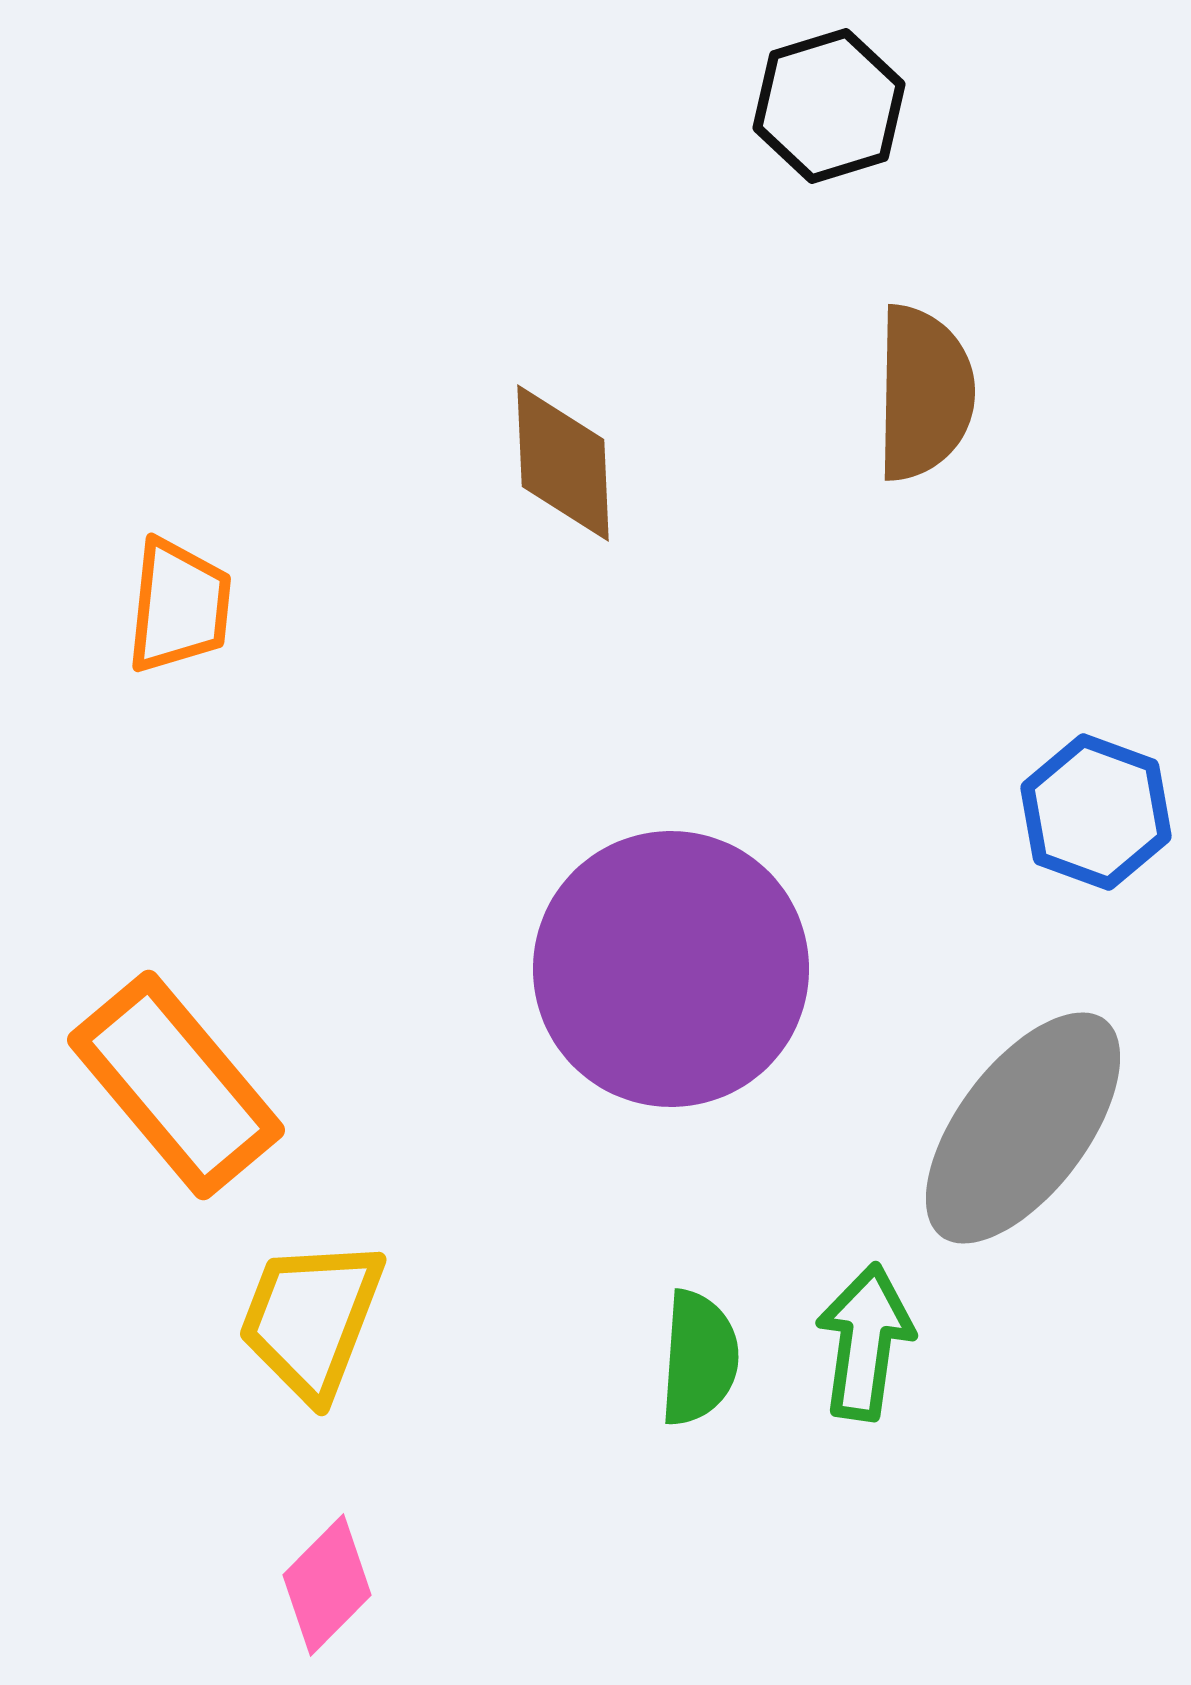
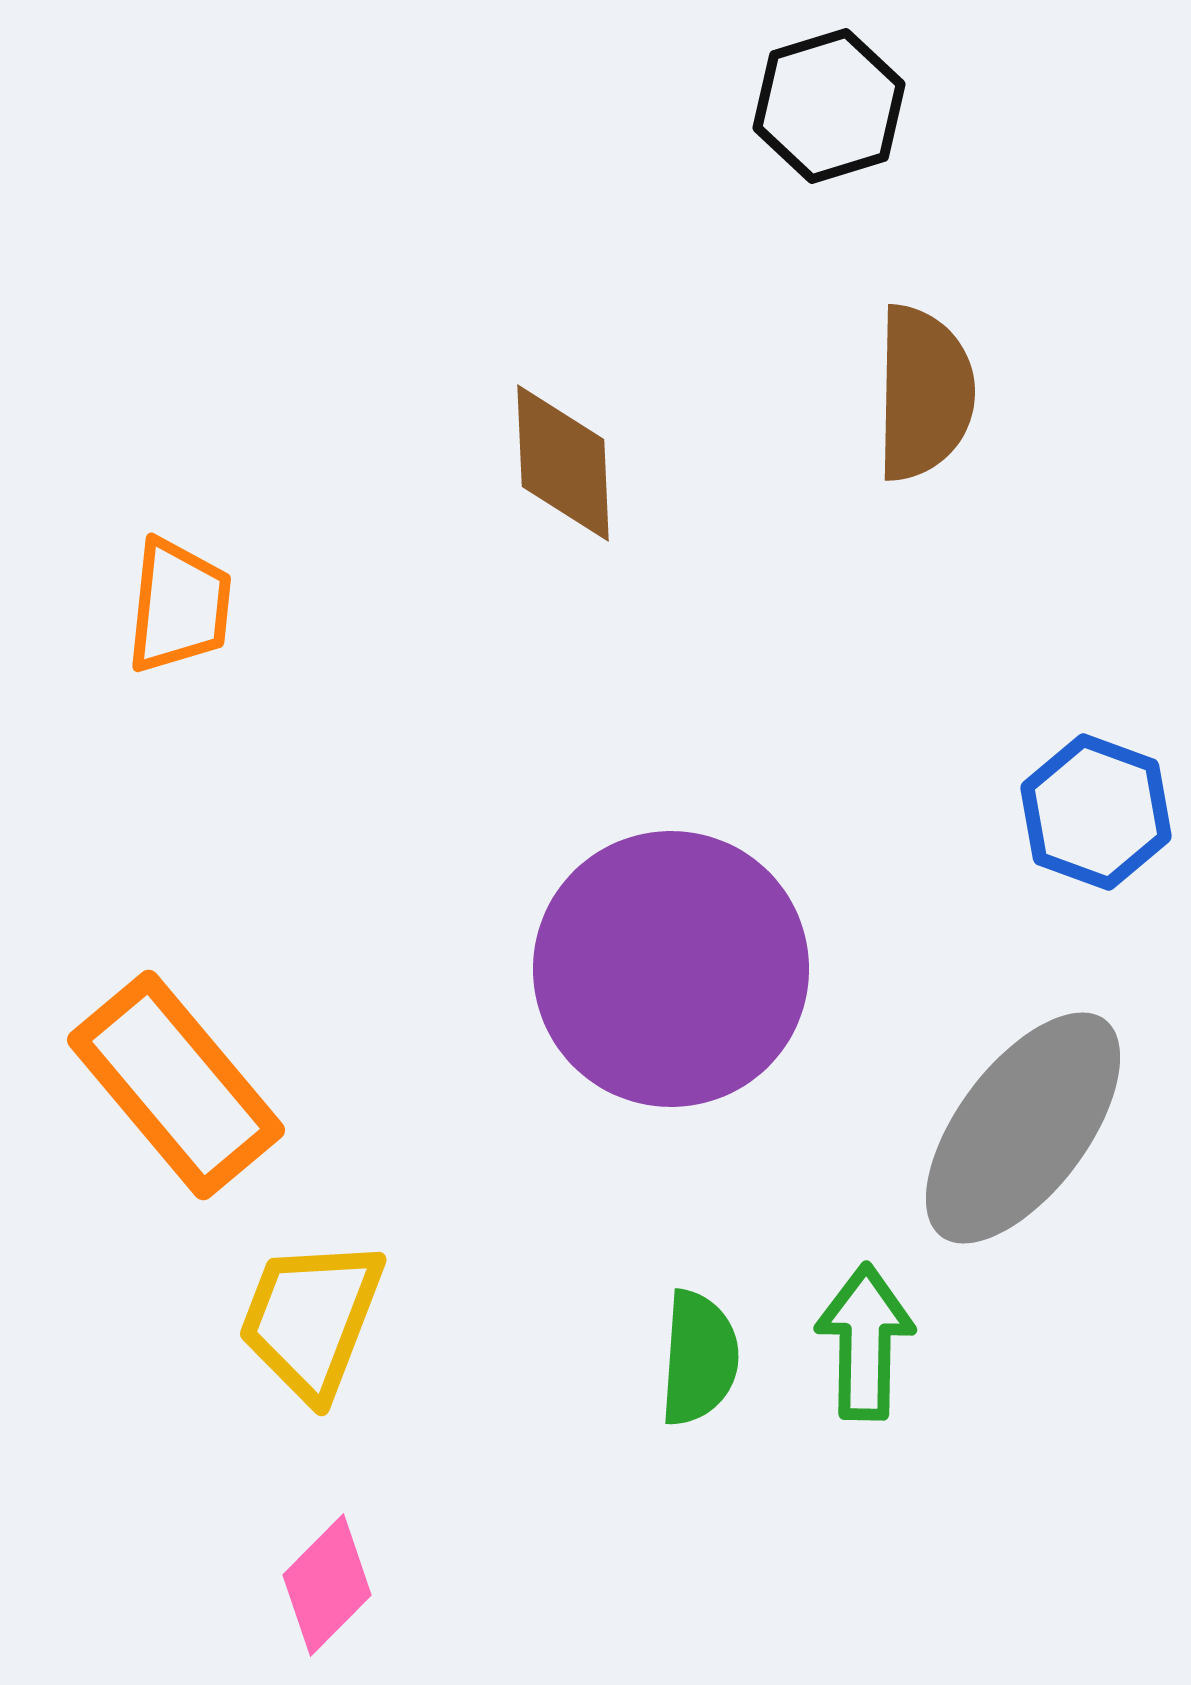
green arrow: rotated 7 degrees counterclockwise
